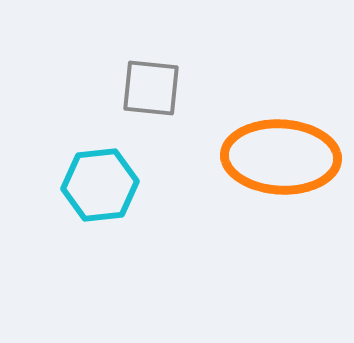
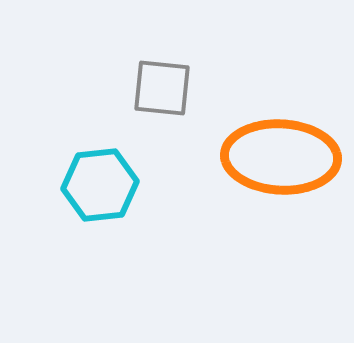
gray square: moved 11 px right
